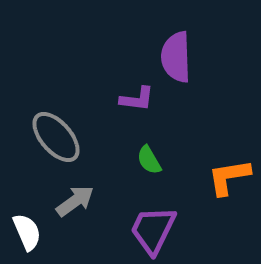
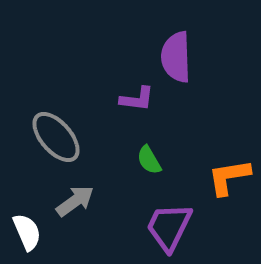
purple trapezoid: moved 16 px right, 3 px up
